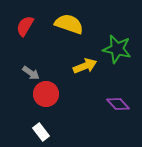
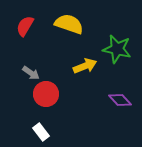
purple diamond: moved 2 px right, 4 px up
